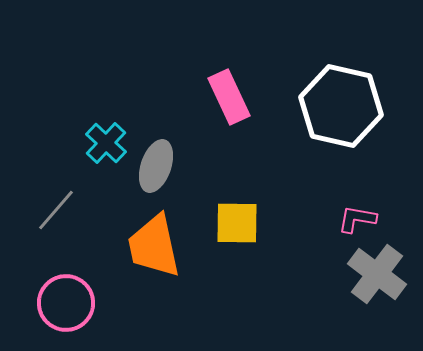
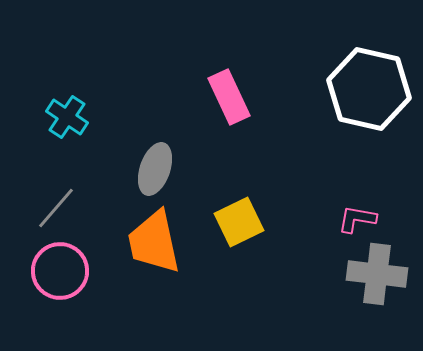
white hexagon: moved 28 px right, 17 px up
cyan cross: moved 39 px left, 26 px up; rotated 9 degrees counterclockwise
gray ellipse: moved 1 px left, 3 px down
gray line: moved 2 px up
yellow square: moved 2 px right, 1 px up; rotated 27 degrees counterclockwise
orange trapezoid: moved 4 px up
gray cross: rotated 30 degrees counterclockwise
pink circle: moved 6 px left, 32 px up
